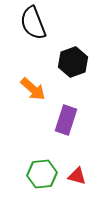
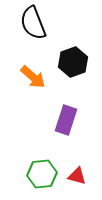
orange arrow: moved 12 px up
